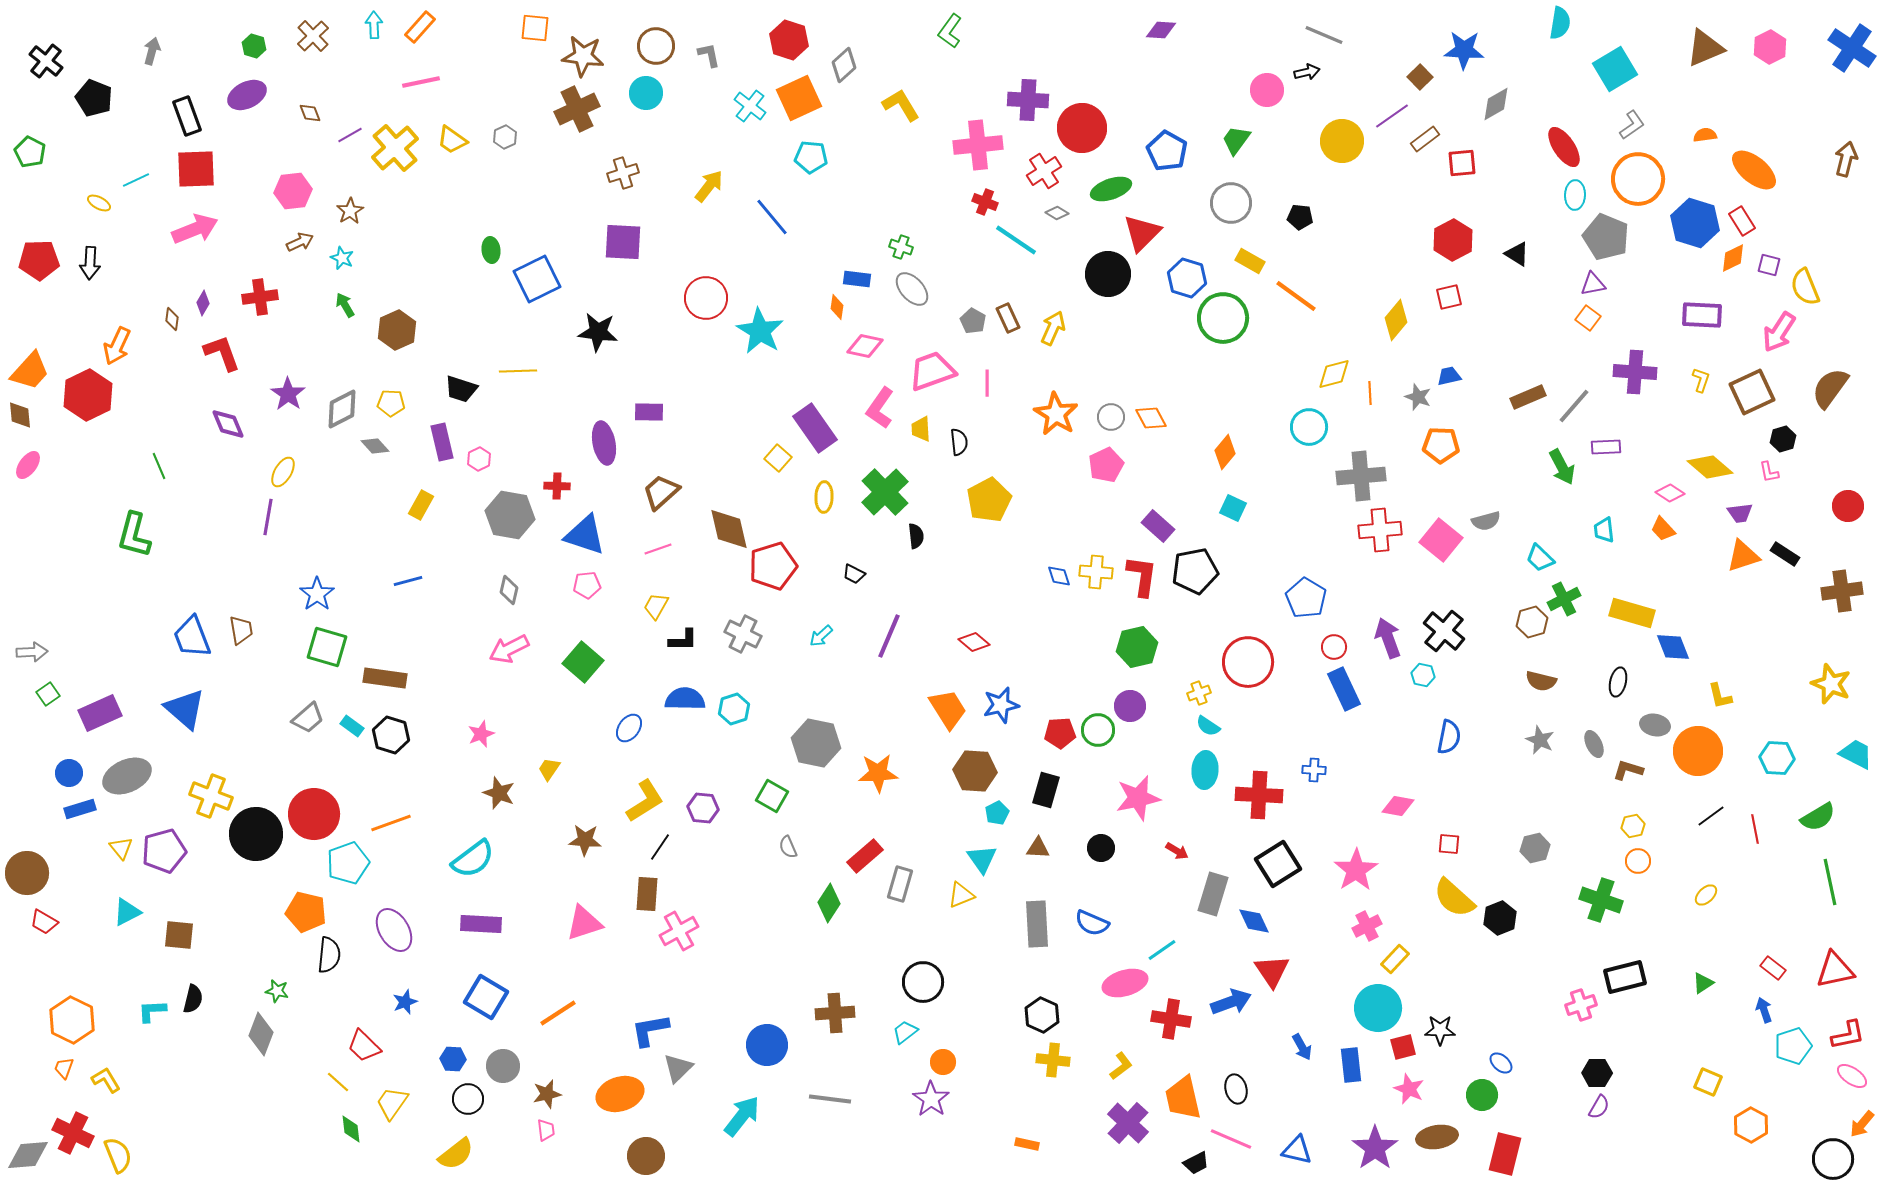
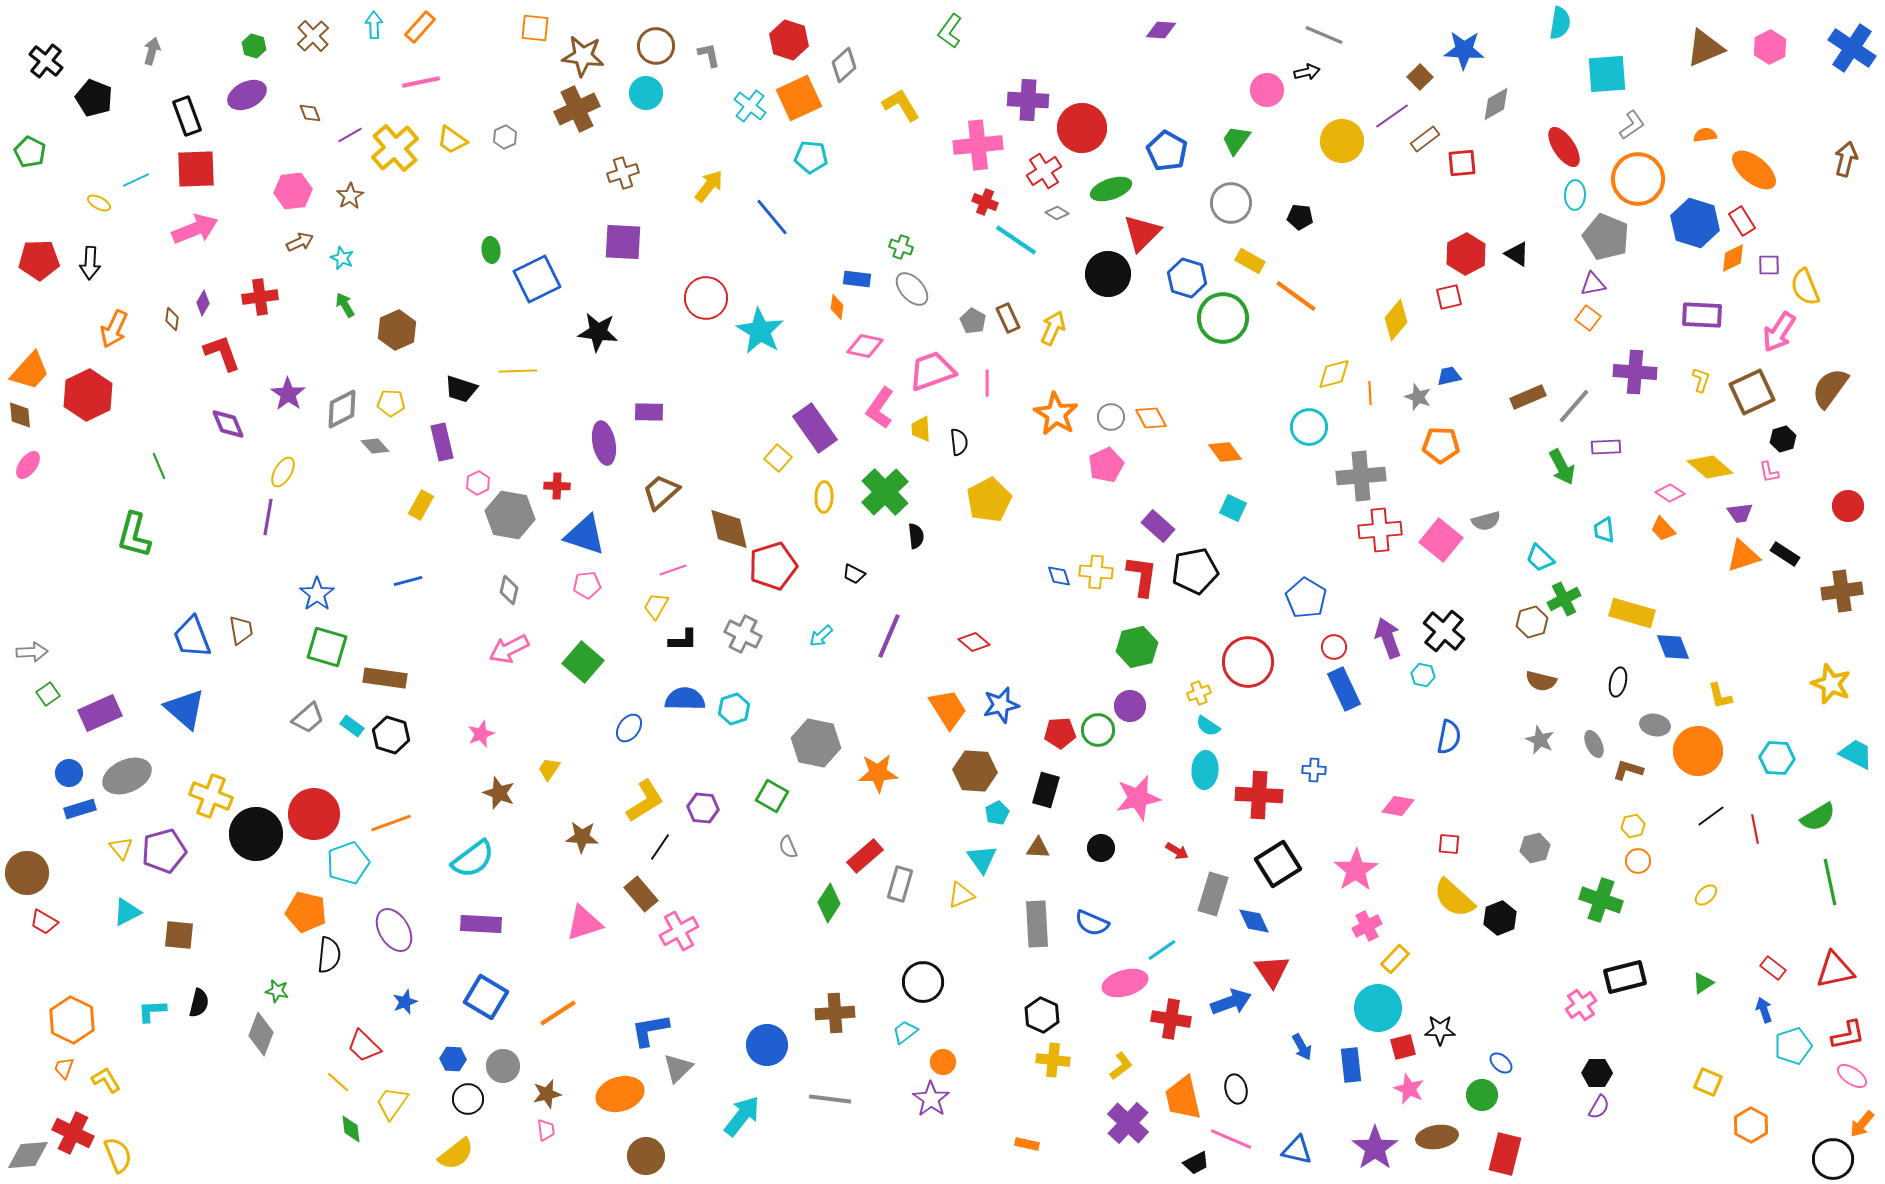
cyan square at (1615, 69): moved 8 px left, 5 px down; rotated 27 degrees clockwise
brown star at (350, 211): moved 15 px up
red hexagon at (1453, 240): moved 13 px right, 14 px down
purple square at (1769, 265): rotated 15 degrees counterclockwise
orange arrow at (117, 346): moved 3 px left, 17 px up
orange diamond at (1225, 452): rotated 76 degrees counterclockwise
pink hexagon at (479, 459): moved 1 px left, 24 px down
pink line at (658, 549): moved 15 px right, 21 px down
brown star at (585, 840): moved 3 px left, 3 px up
brown rectangle at (647, 894): moved 6 px left; rotated 44 degrees counterclockwise
black semicircle at (193, 999): moved 6 px right, 4 px down
pink cross at (1581, 1005): rotated 16 degrees counterclockwise
